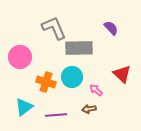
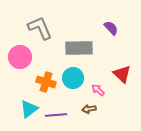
gray L-shape: moved 14 px left
cyan circle: moved 1 px right, 1 px down
pink arrow: moved 2 px right
cyan triangle: moved 5 px right, 2 px down
